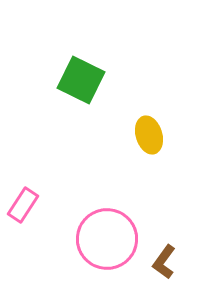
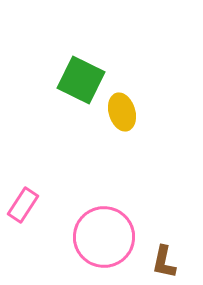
yellow ellipse: moved 27 px left, 23 px up
pink circle: moved 3 px left, 2 px up
brown L-shape: rotated 24 degrees counterclockwise
